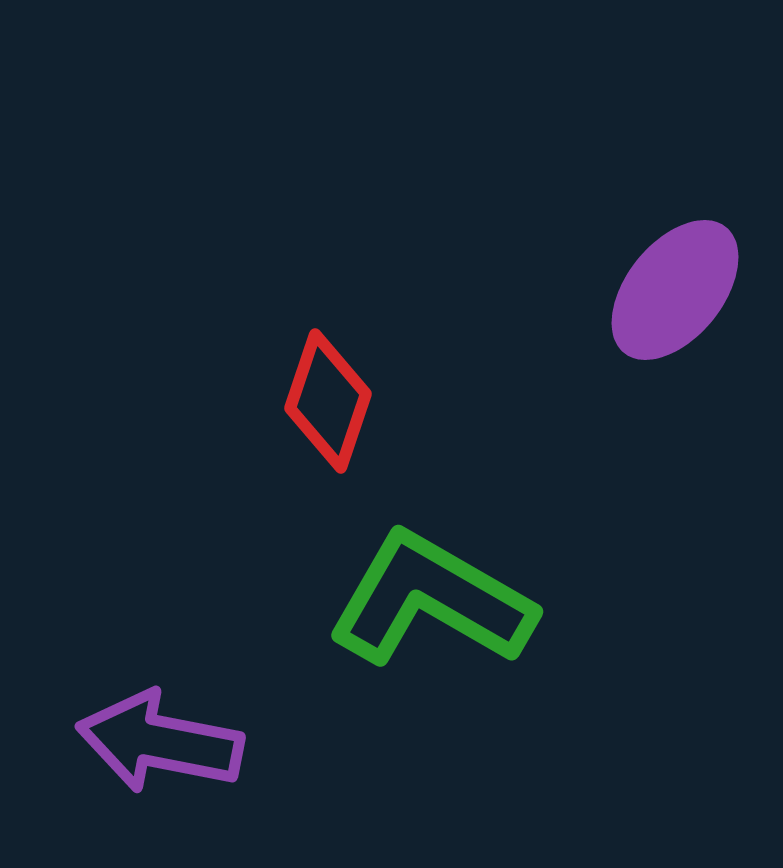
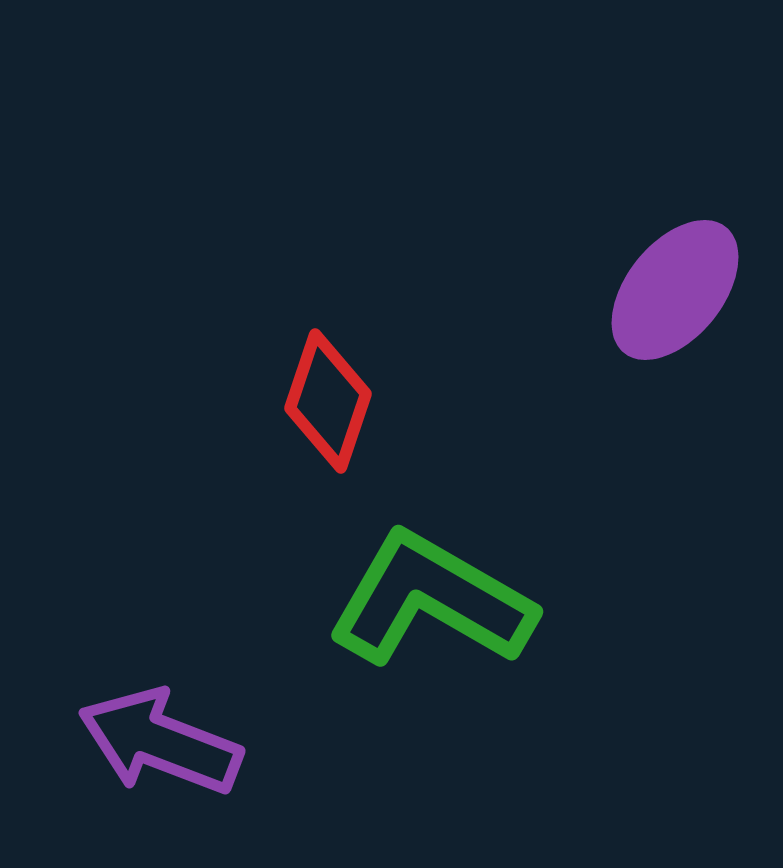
purple arrow: rotated 10 degrees clockwise
